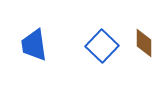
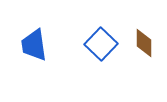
blue square: moved 1 px left, 2 px up
